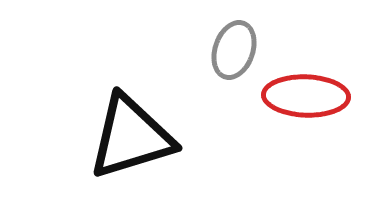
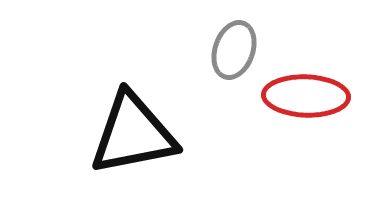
black triangle: moved 2 px right, 3 px up; rotated 6 degrees clockwise
